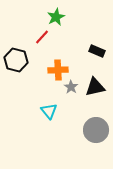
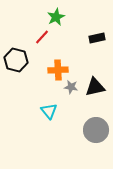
black rectangle: moved 13 px up; rotated 35 degrees counterclockwise
gray star: rotated 24 degrees counterclockwise
